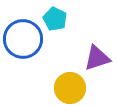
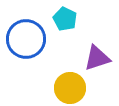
cyan pentagon: moved 10 px right
blue circle: moved 3 px right
